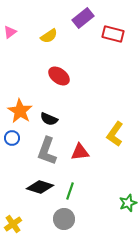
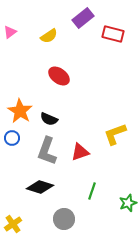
yellow L-shape: rotated 35 degrees clockwise
red triangle: rotated 12 degrees counterclockwise
green line: moved 22 px right
